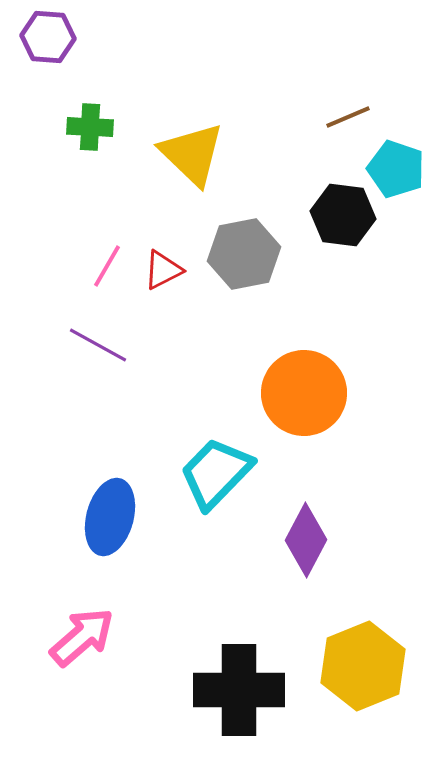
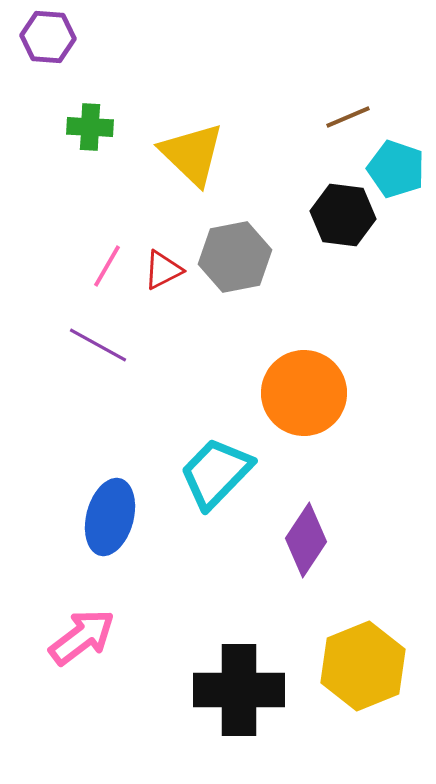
gray hexagon: moved 9 px left, 3 px down
purple diamond: rotated 6 degrees clockwise
pink arrow: rotated 4 degrees clockwise
